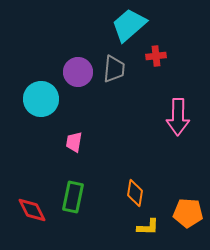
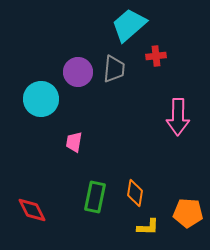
green rectangle: moved 22 px right
